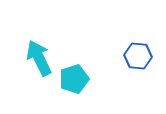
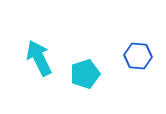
cyan pentagon: moved 11 px right, 5 px up
